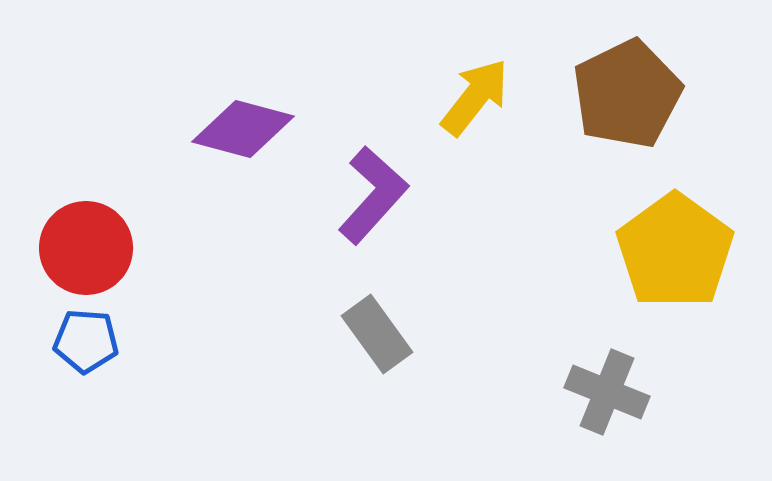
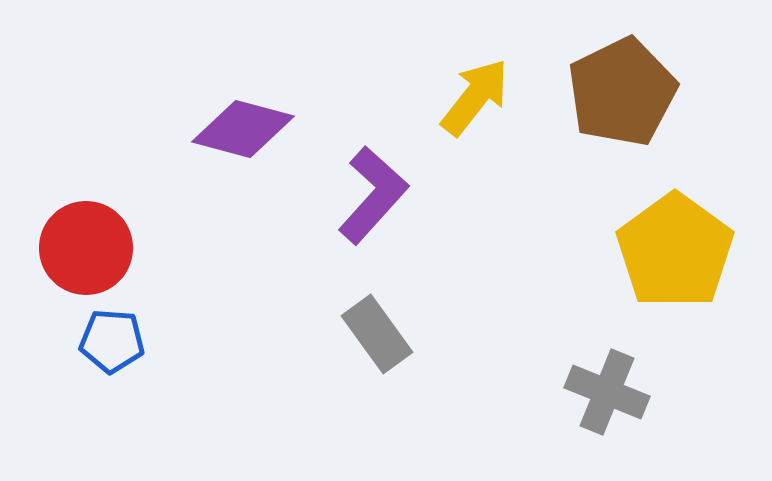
brown pentagon: moved 5 px left, 2 px up
blue pentagon: moved 26 px right
